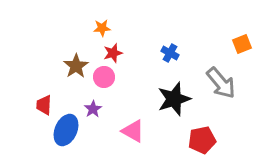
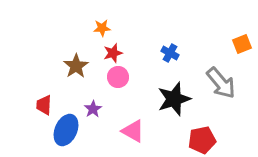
pink circle: moved 14 px right
